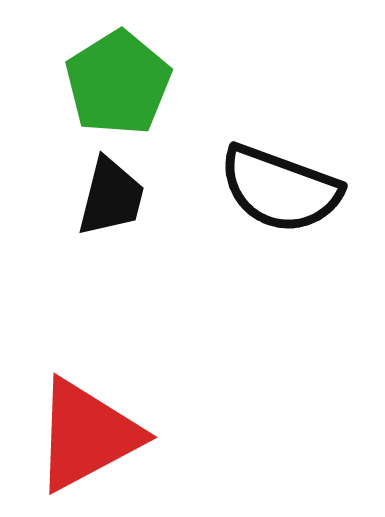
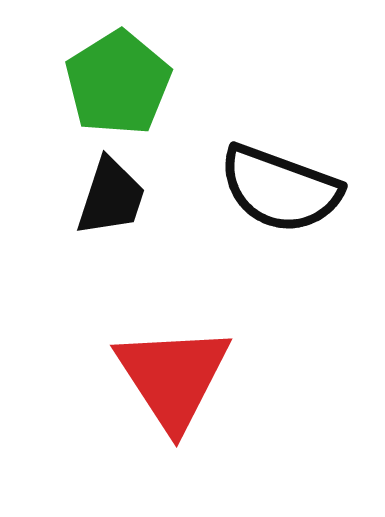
black trapezoid: rotated 4 degrees clockwise
red triangle: moved 86 px right, 58 px up; rotated 35 degrees counterclockwise
